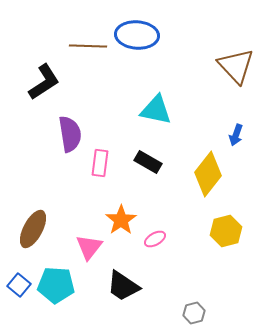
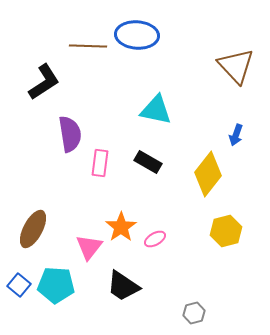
orange star: moved 7 px down
